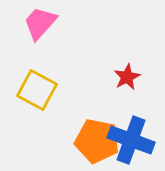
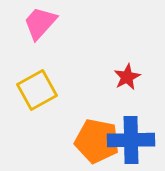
yellow square: rotated 33 degrees clockwise
blue cross: rotated 21 degrees counterclockwise
